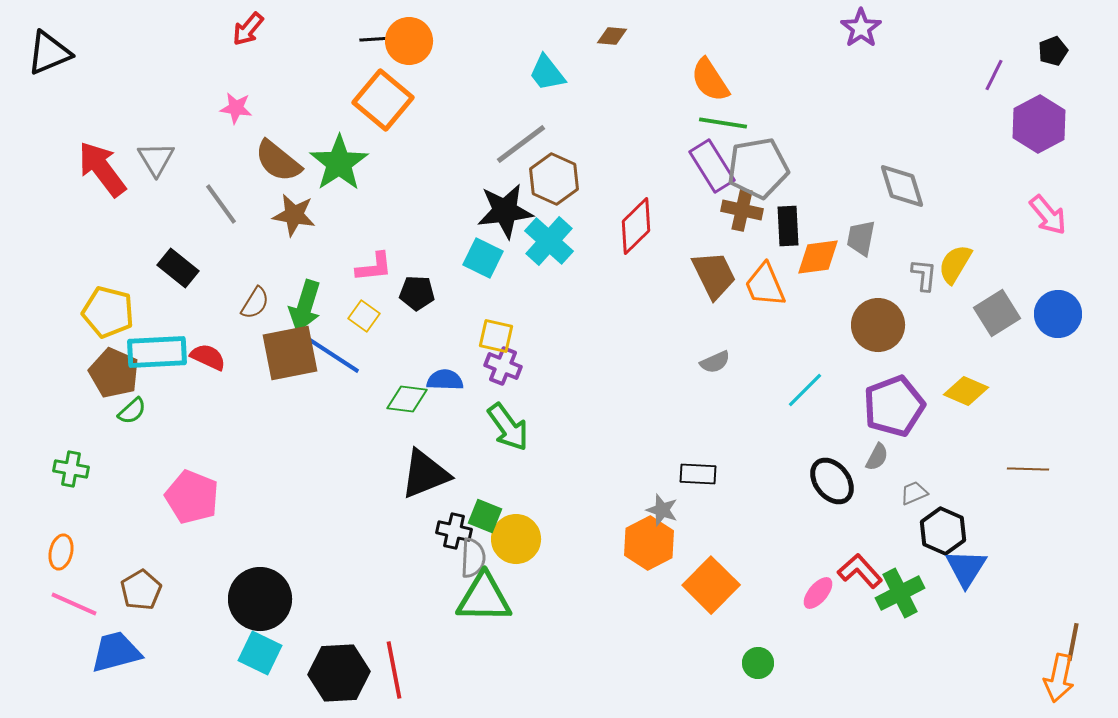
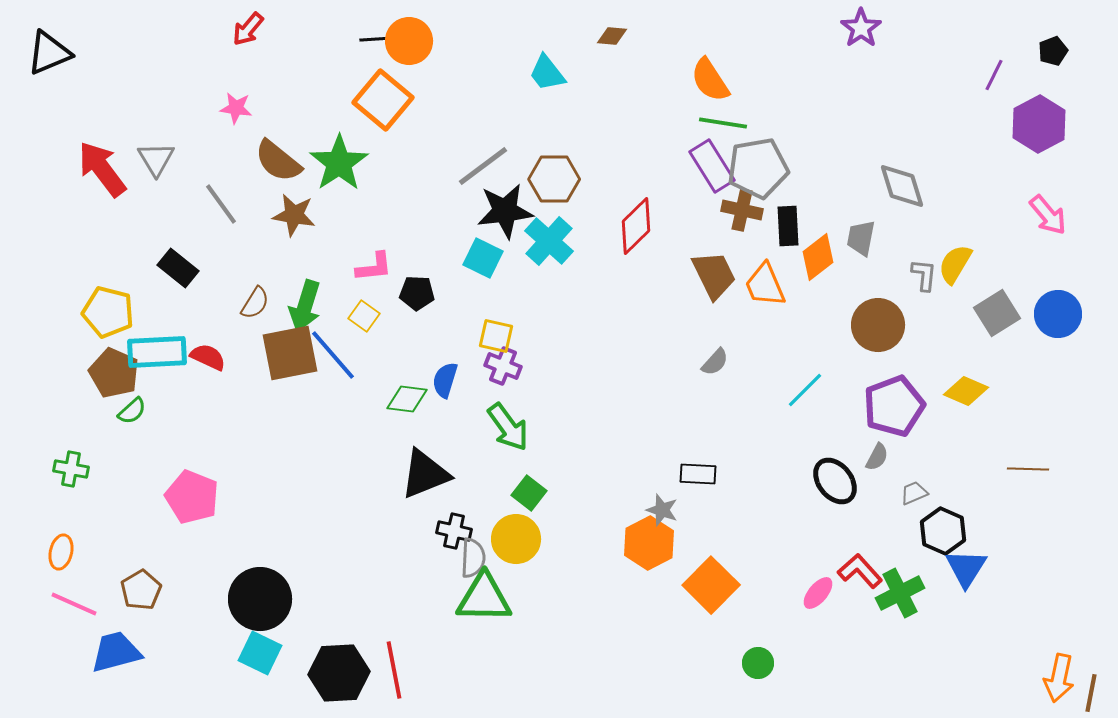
gray line at (521, 144): moved 38 px left, 22 px down
brown hexagon at (554, 179): rotated 24 degrees counterclockwise
orange diamond at (818, 257): rotated 30 degrees counterclockwise
blue line at (333, 355): rotated 16 degrees clockwise
gray semicircle at (715, 362): rotated 24 degrees counterclockwise
blue semicircle at (445, 380): rotated 75 degrees counterclockwise
black ellipse at (832, 481): moved 3 px right
green square at (485, 516): moved 44 px right, 23 px up; rotated 16 degrees clockwise
brown line at (1073, 642): moved 18 px right, 51 px down
